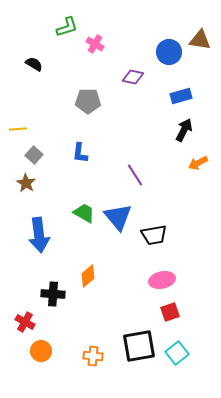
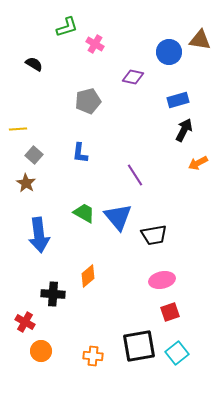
blue rectangle: moved 3 px left, 4 px down
gray pentagon: rotated 15 degrees counterclockwise
